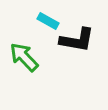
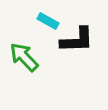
black L-shape: rotated 12 degrees counterclockwise
